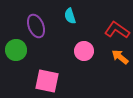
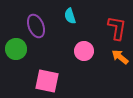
red L-shape: moved 2 px up; rotated 65 degrees clockwise
green circle: moved 1 px up
